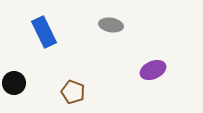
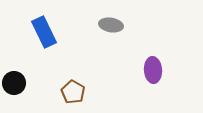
purple ellipse: rotated 70 degrees counterclockwise
brown pentagon: rotated 10 degrees clockwise
